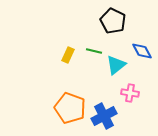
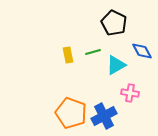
black pentagon: moved 1 px right, 2 px down
green line: moved 1 px left, 1 px down; rotated 28 degrees counterclockwise
yellow rectangle: rotated 35 degrees counterclockwise
cyan triangle: rotated 10 degrees clockwise
orange pentagon: moved 1 px right, 5 px down
